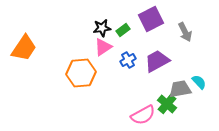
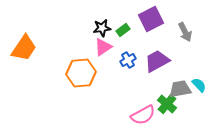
cyan semicircle: moved 3 px down
